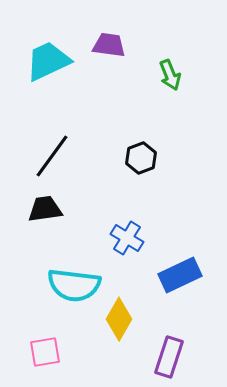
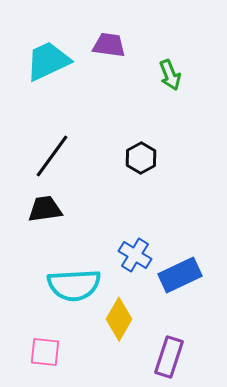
black hexagon: rotated 8 degrees counterclockwise
blue cross: moved 8 px right, 17 px down
cyan semicircle: rotated 10 degrees counterclockwise
pink square: rotated 16 degrees clockwise
